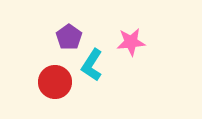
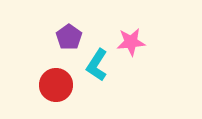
cyan L-shape: moved 5 px right
red circle: moved 1 px right, 3 px down
